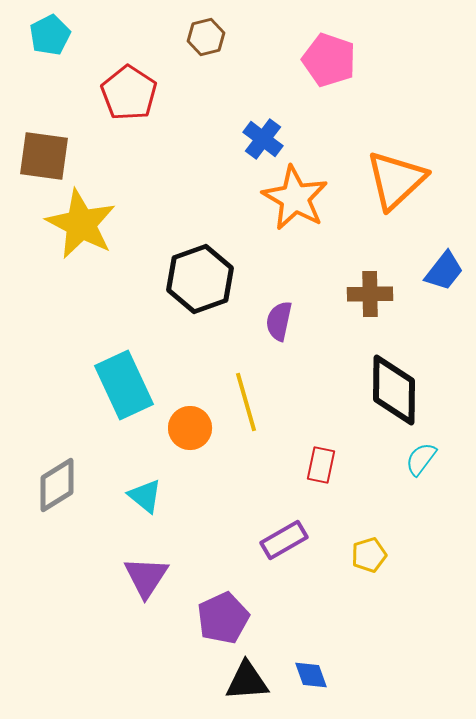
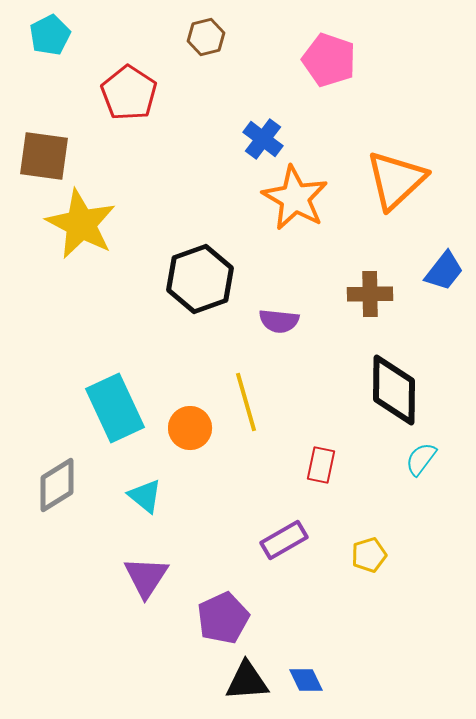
purple semicircle: rotated 96 degrees counterclockwise
cyan rectangle: moved 9 px left, 23 px down
blue diamond: moved 5 px left, 5 px down; rotated 6 degrees counterclockwise
